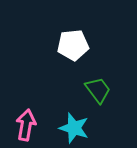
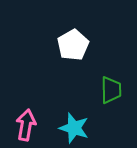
white pentagon: rotated 24 degrees counterclockwise
green trapezoid: moved 13 px right; rotated 36 degrees clockwise
